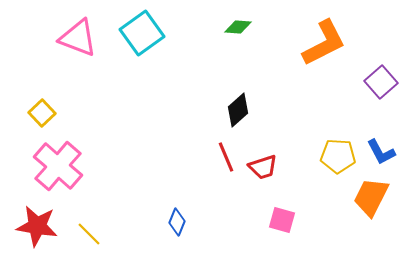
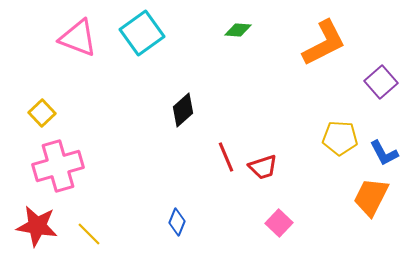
green diamond: moved 3 px down
black diamond: moved 55 px left
blue L-shape: moved 3 px right, 1 px down
yellow pentagon: moved 2 px right, 18 px up
pink cross: rotated 33 degrees clockwise
pink square: moved 3 px left, 3 px down; rotated 28 degrees clockwise
